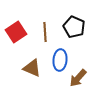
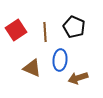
red square: moved 2 px up
brown arrow: rotated 30 degrees clockwise
